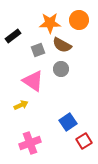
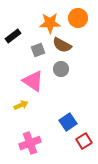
orange circle: moved 1 px left, 2 px up
